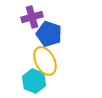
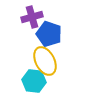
cyan hexagon: rotated 15 degrees counterclockwise
